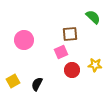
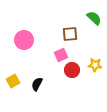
green semicircle: moved 1 px right, 1 px down
pink square: moved 3 px down
